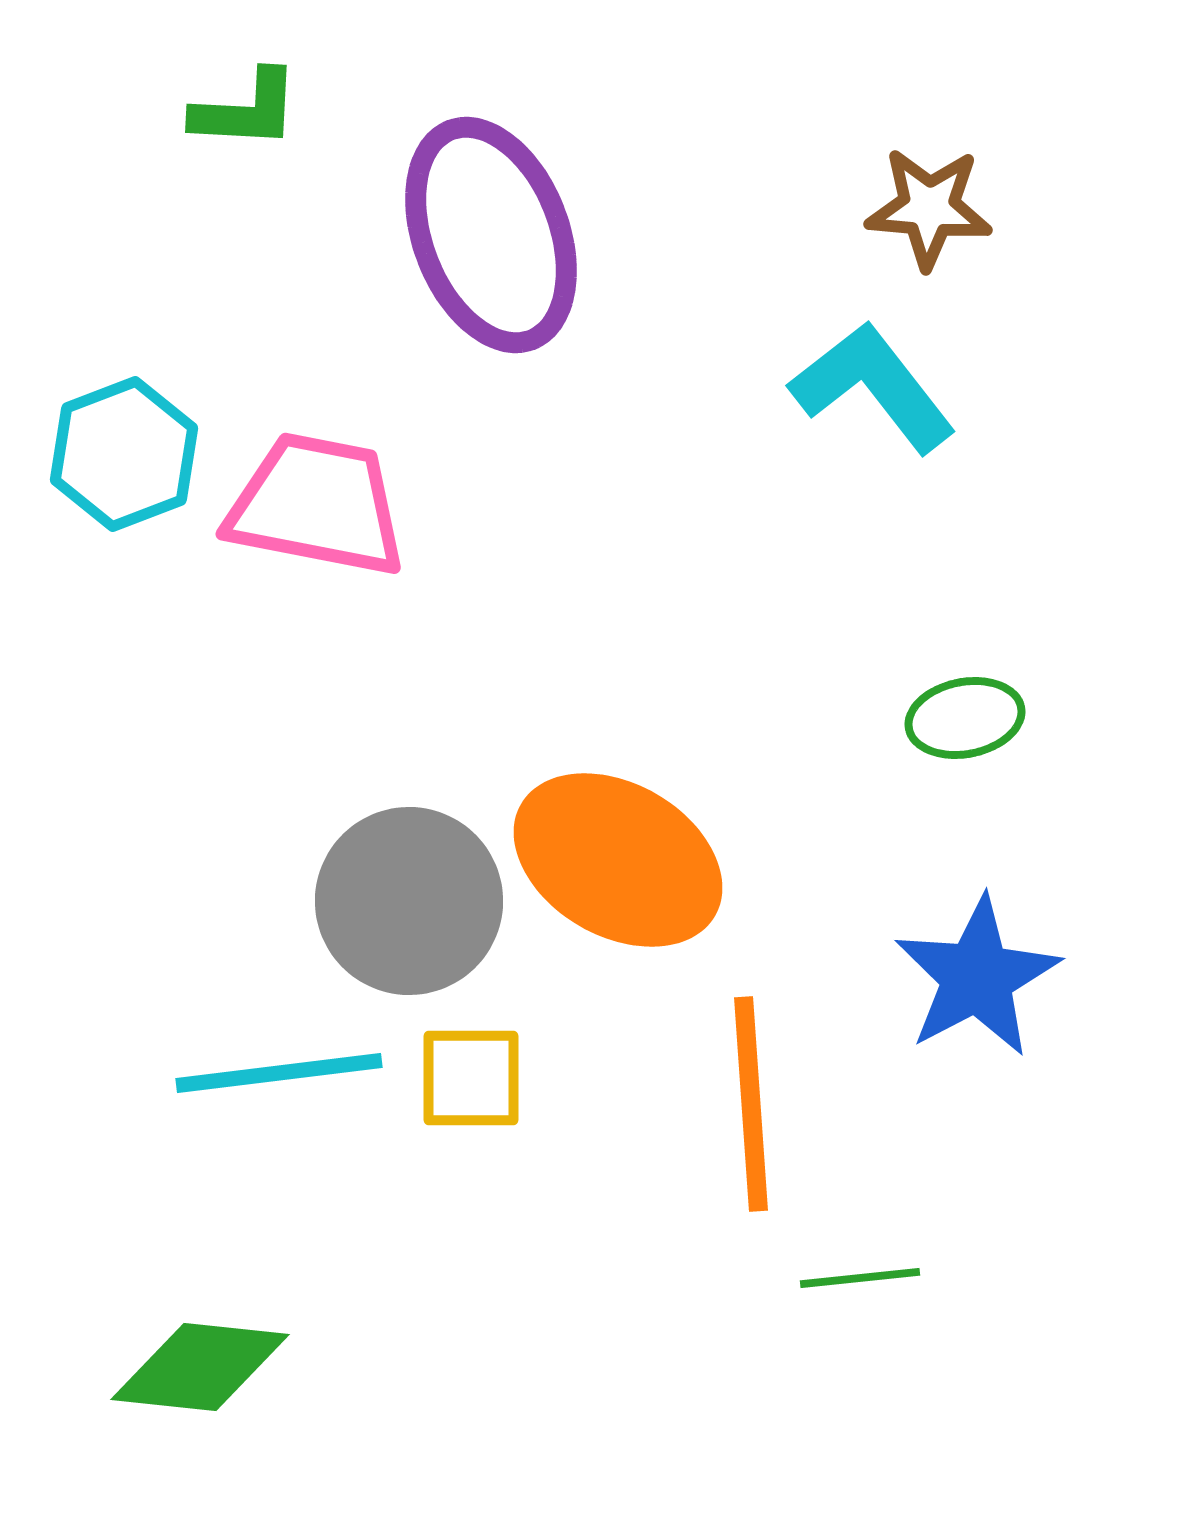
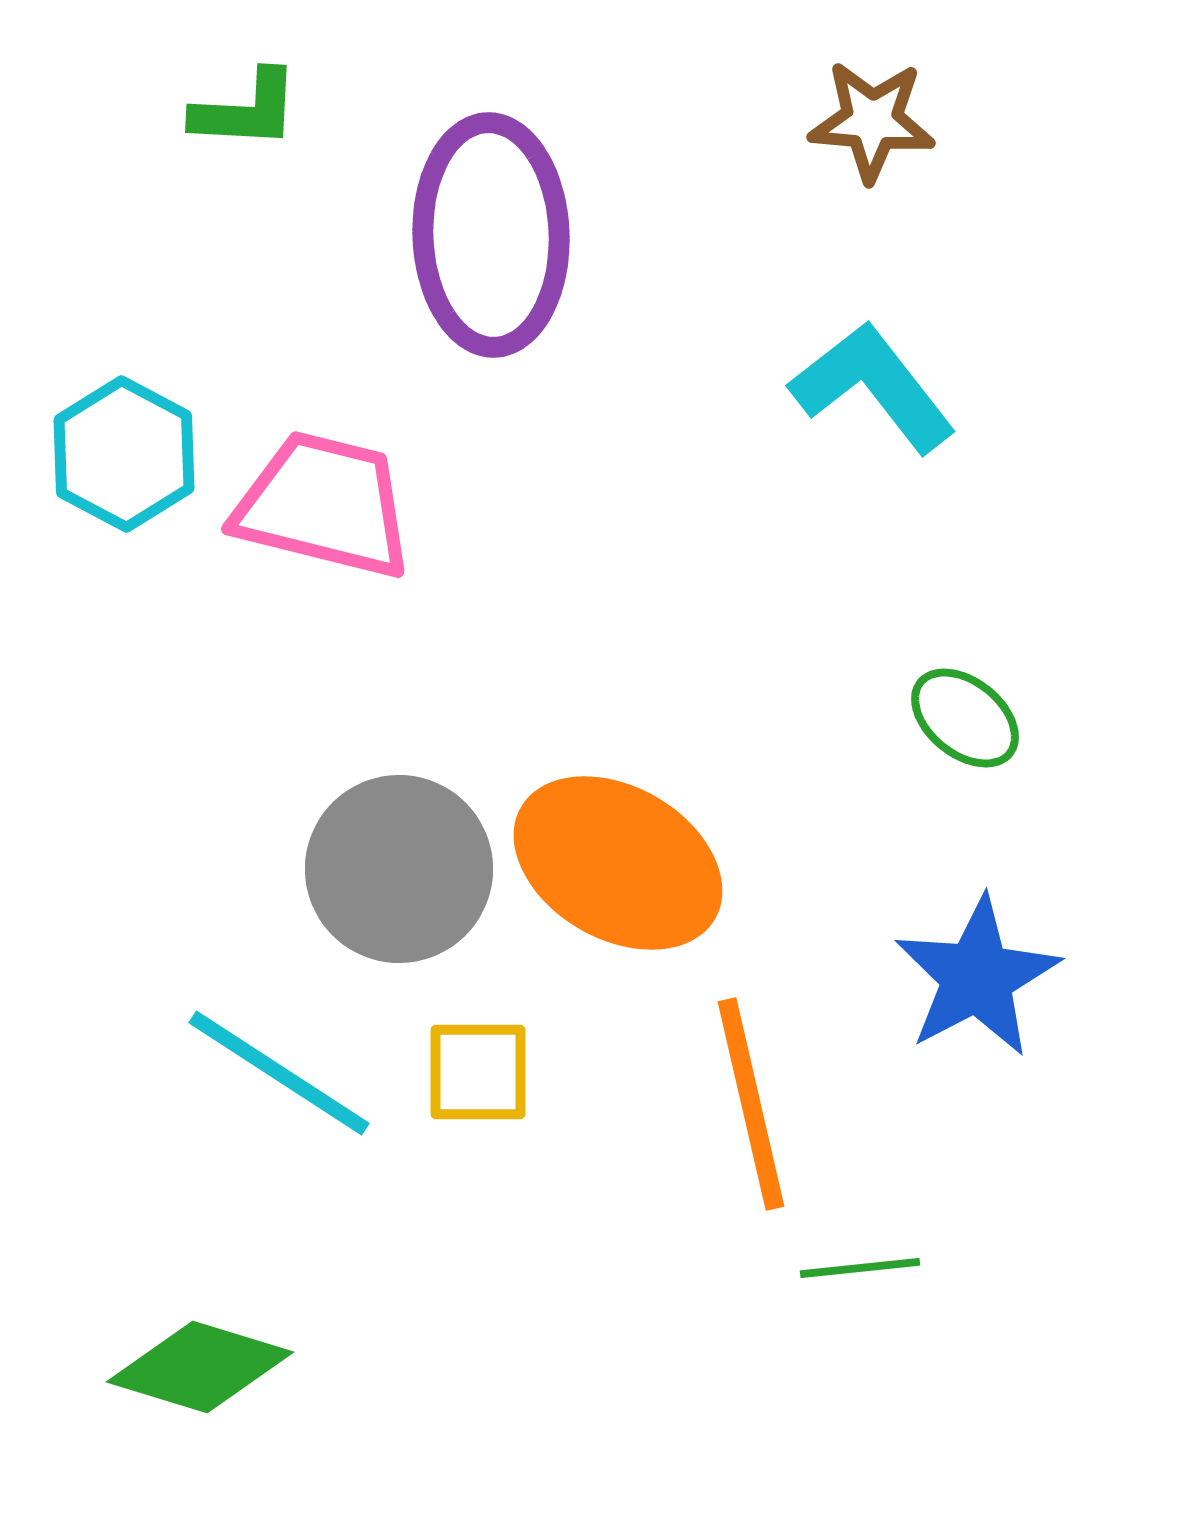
brown star: moved 57 px left, 87 px up
purple ellipse: rotated 19 degrees clockwise
cyan hexagon: rotated 11 degrees counterclockwise
pink trapezoid: moved 7 px right; rotated 3 degrees clockwise
green ellipse: rotated 50 degrees clockwise
orange ellipse: moved 3 px down
gray circle: moved 10 px left, 32 px up
cyan line: rotated 40 degrees clockwise
yellow square: moved 7 px right, 6 px up
orange line: rotated 9 degrees counterclockwise
green line: moved 10 px up
green diamond: rotated 11 degrees clockwise
